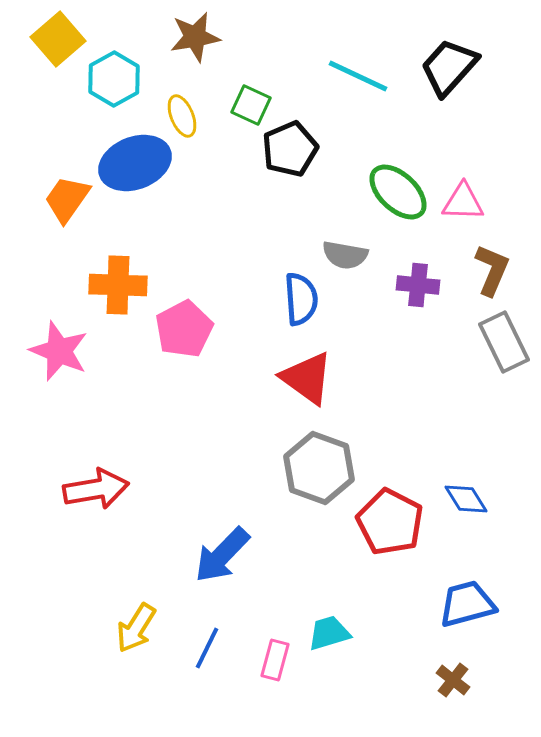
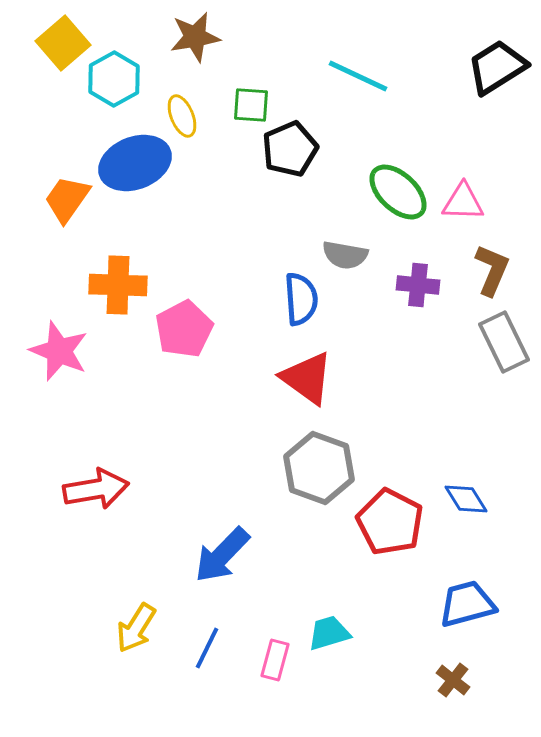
yellow square: moved 5 px right, 4 px down
black trapezoid: moved 48 px right; rotated 16 degrees clockwise
green square: rotated 21 degrees counterclockwise
